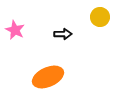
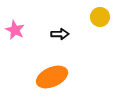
black arrow: moved 3 px left
orange ellipse: moved 4 px right
